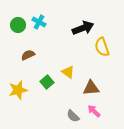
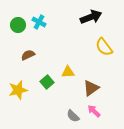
black arrow: moved 8 px right, 11 px up
yellow semicircle: moved 2 px right; rotated 18 degrees counterclockwise
yellow triangle: rotated 40 degrees counterclockwise
brown triangle: rotated 30 degrees counterclockwise
